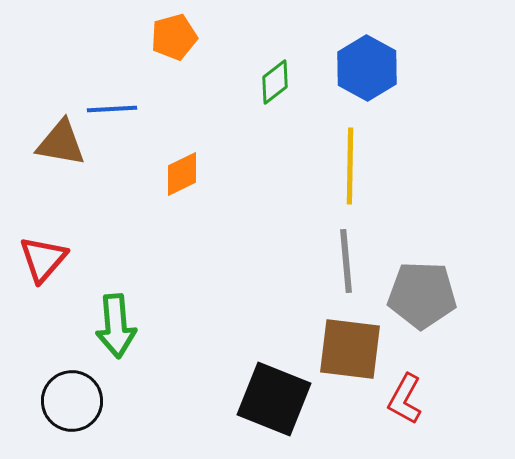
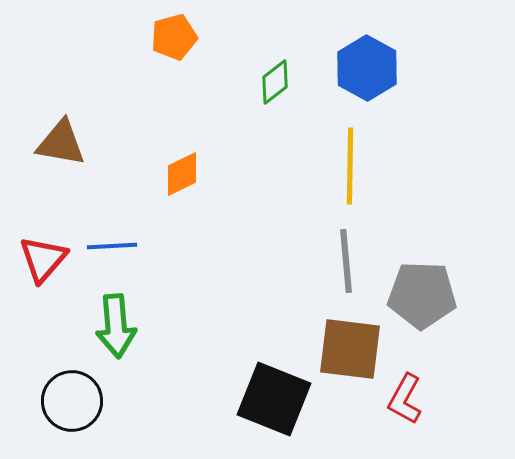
blue line: moved 137 px down
